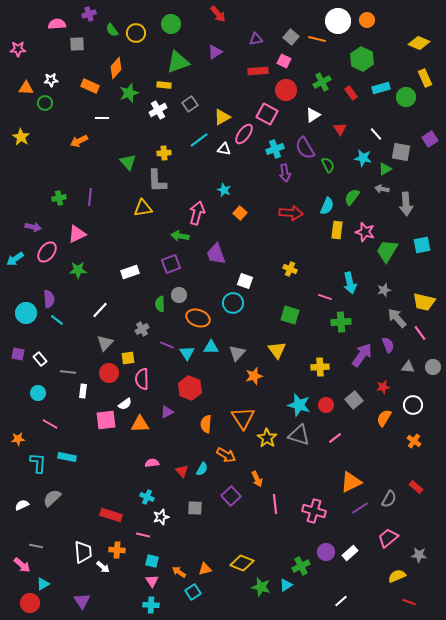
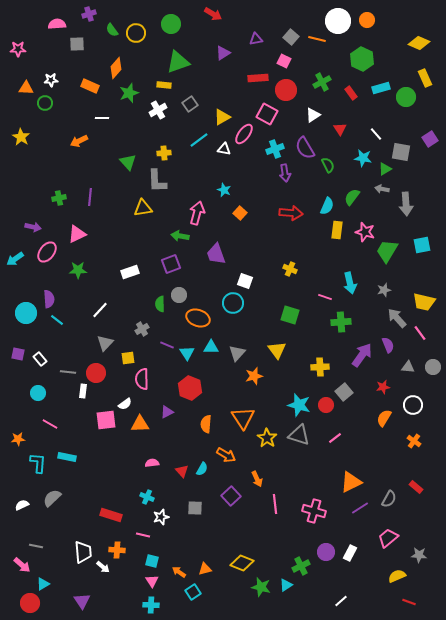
red arrow at (218, 14): moved 5 px left; rotated 18 degrees counterclockwise
purple triangle at (215, 52): moved 8 px right, 1 px down
red rectangle at (258, 71): moved 7 px down
red circle at (109, 373): moved 13 px left
gray square at (354, 400): moved 10 px left, 8 px up
white rectangle at (350, 553): rotated 21 degrees counterclockwise
